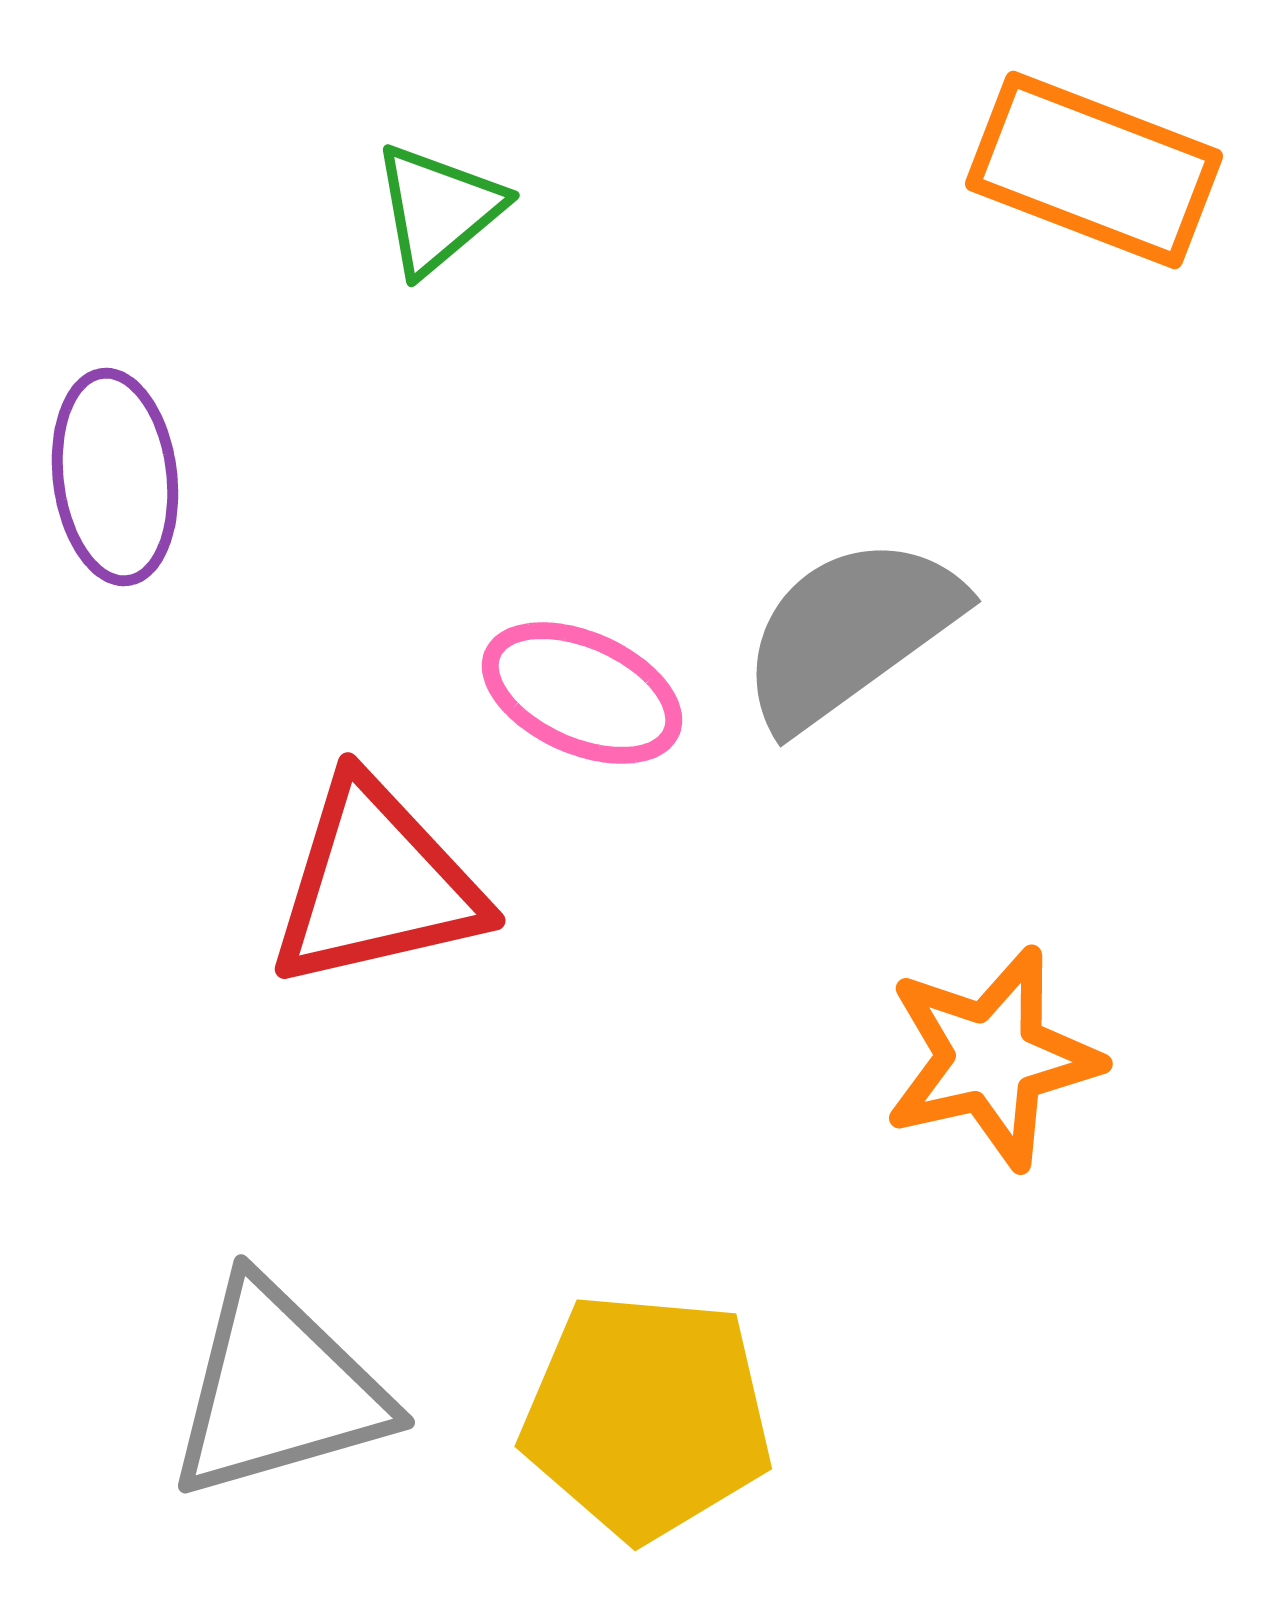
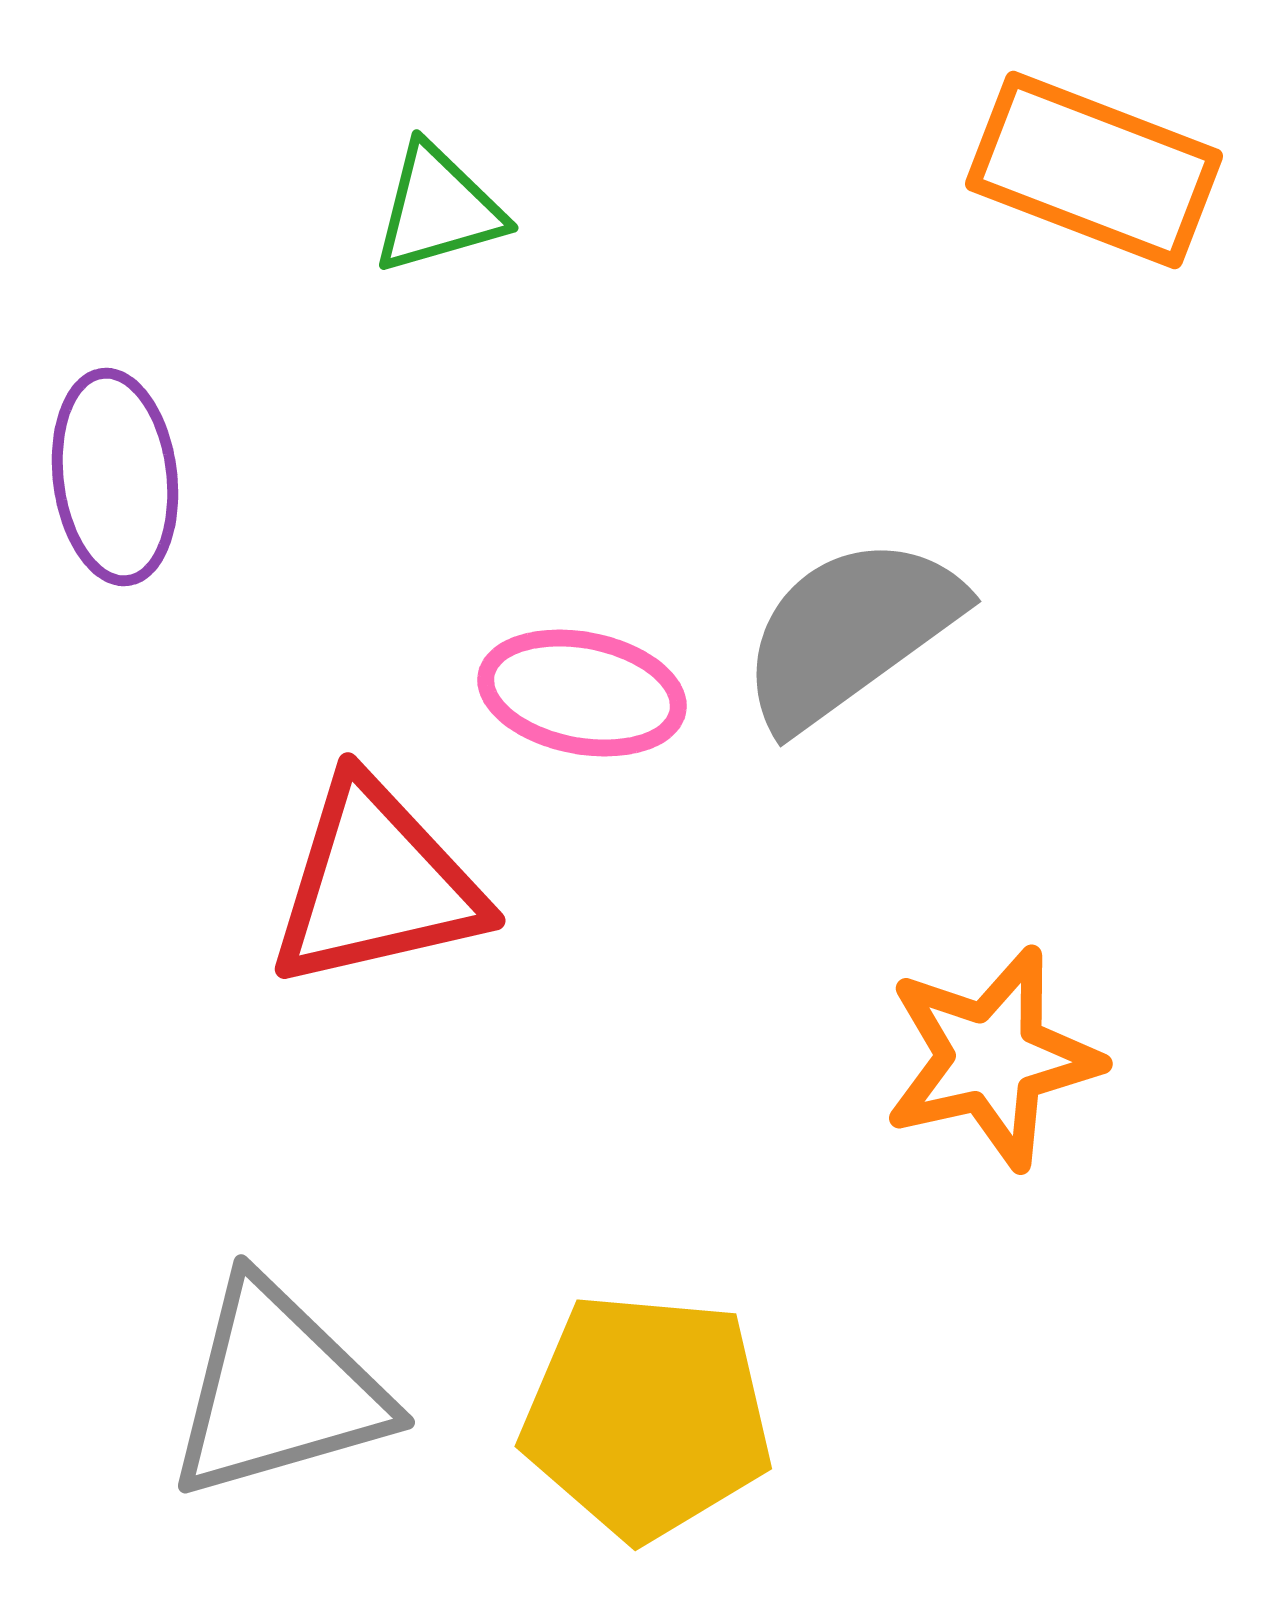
green triangle: rotated 24 degrees clockwise
pink ellipse: rotated 13 degrees counterclockwise
